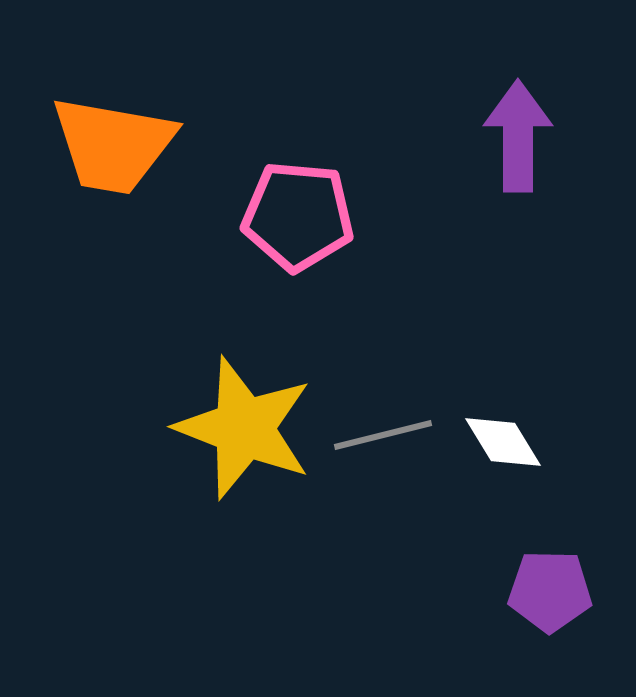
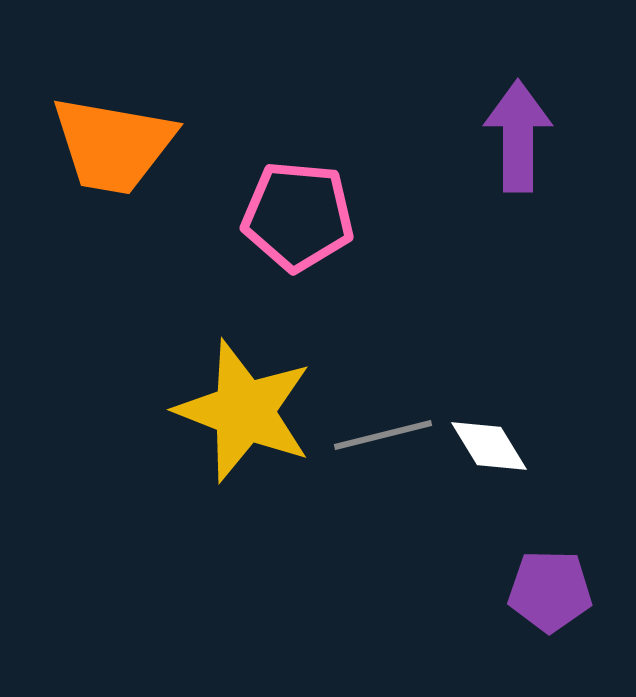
yellow star: moved 17 px up
white diamond: moved 14 px left, 4 px down
